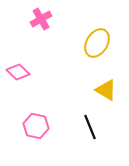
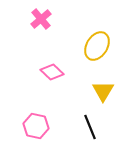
pink cross: rotated 10 degrees counterclockwise
yellow ellipse: moved 3 px down
pink diamond: moved 34 px right
yellow triangle: moved 3 px left, 1 px down; rotated 30 degrees clockwise
